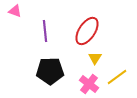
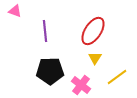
red ellipse: moved 6 px right
pink cross: moved 8 px left, 1 px down
